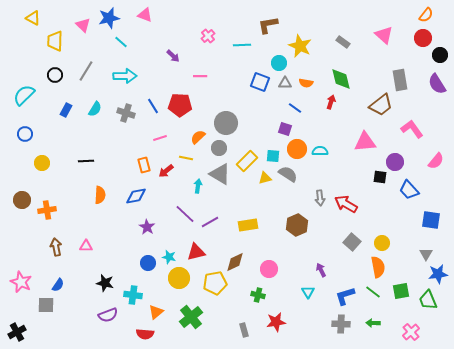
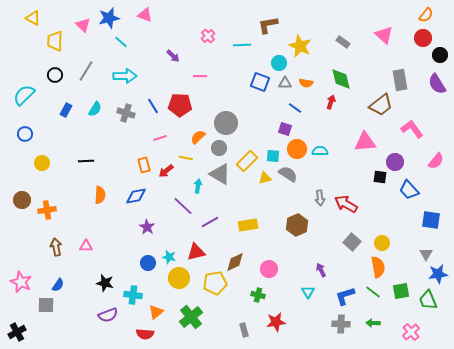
purple line at (185, 214): moved 2 px left, 8 px up
